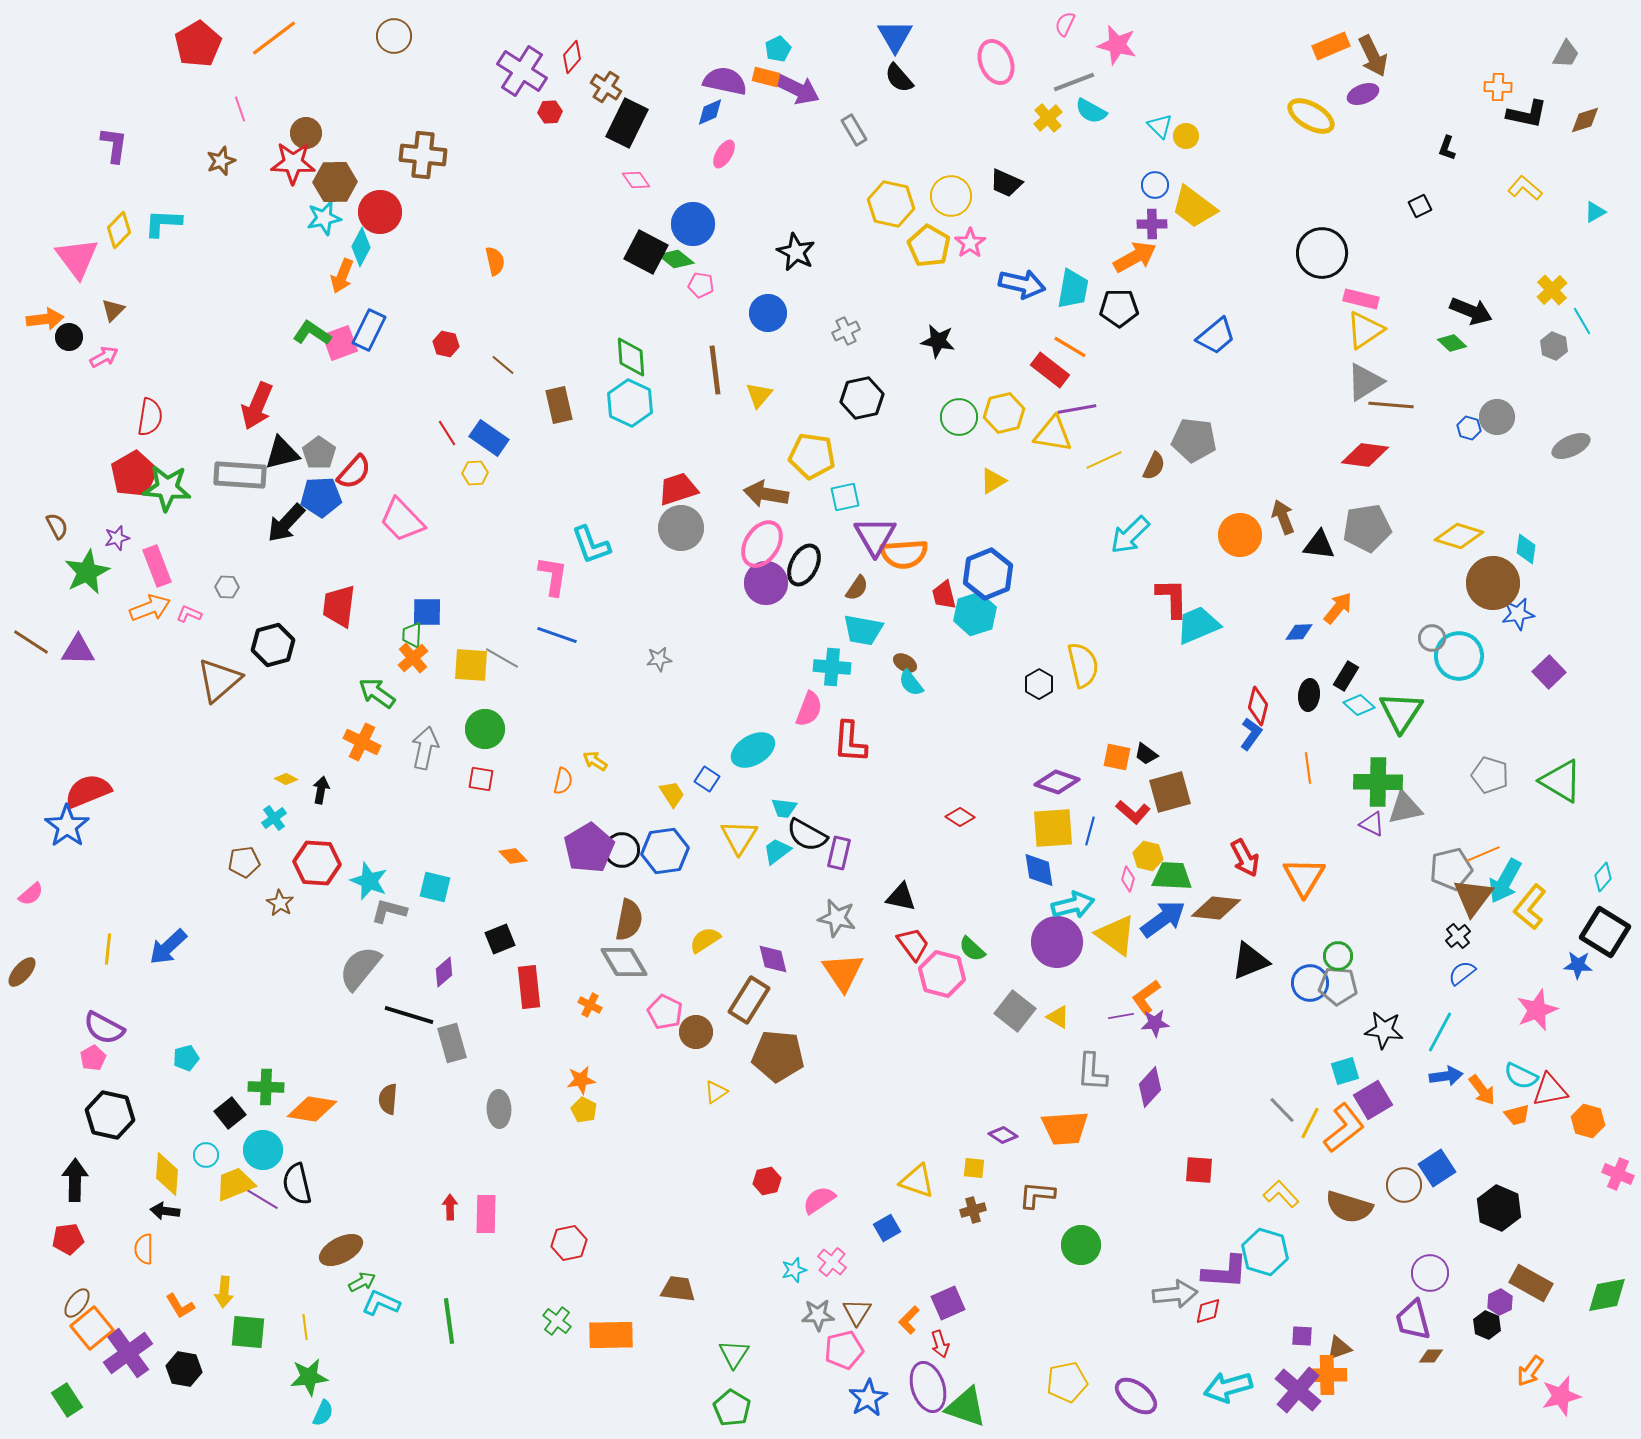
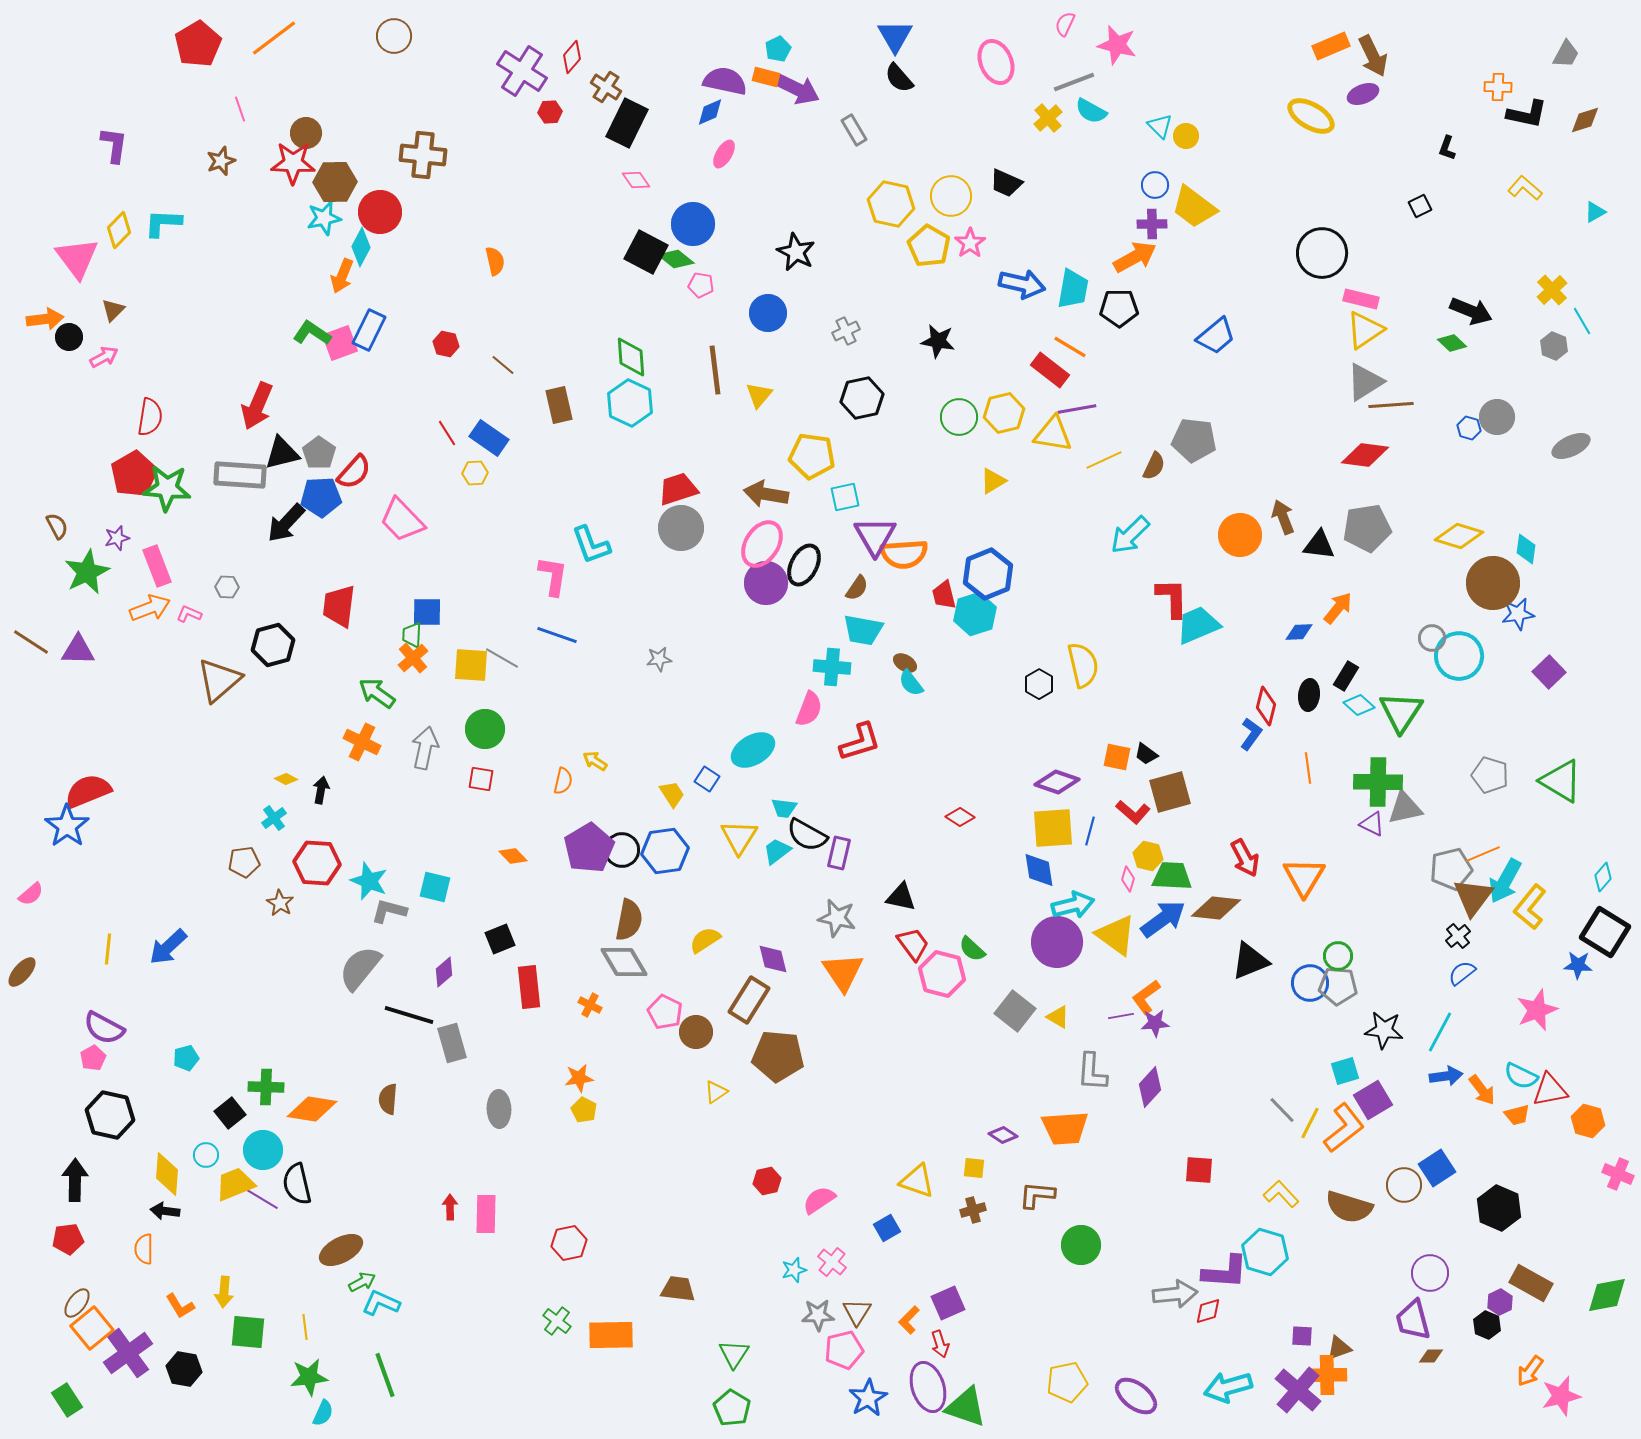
brown line at (1391, 405): rotated 9 degrees counterclockwise
red diamond at (1258, 706): moved 8 px right
red L-shape at (850, 742): moved 10 px right; rotated 111 degrees counterclockwise
orange star at (581, 1080): moved 2 px left, 2 px up
green line at (449, 1321): moved 64 px left, 54 px down; rotated 12 degrees counterclockwise
